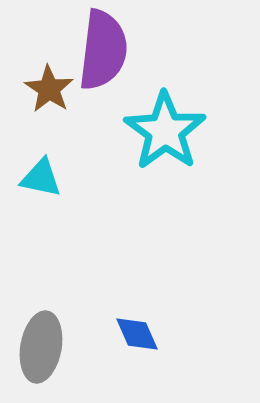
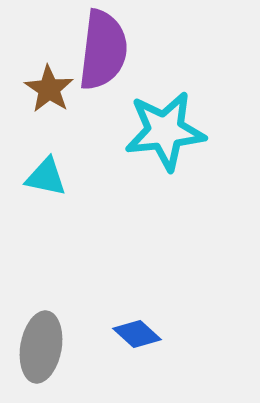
cyan star: rotated 30 degrees clockwise
cyan triangle: moved 5 px right, 1 px up
blue diamond: rotated 24 degrees counterclockwise
